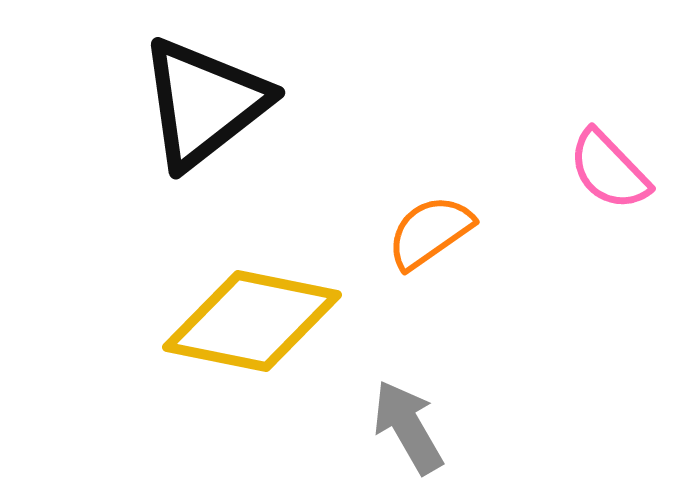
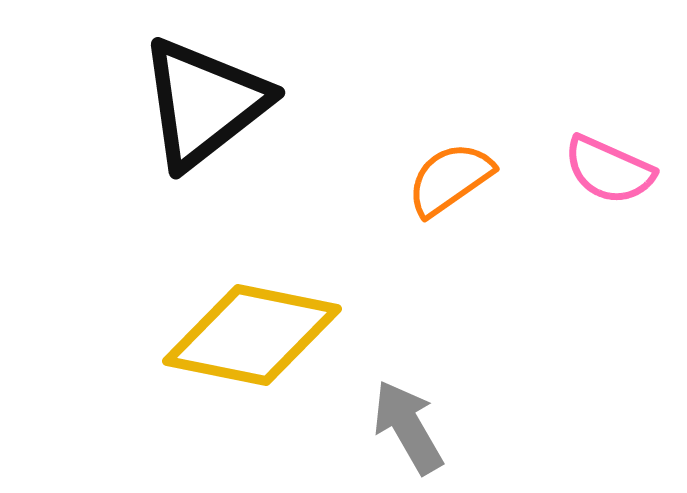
pink semicircle: rotated 22 degrees counterclockwise
orange semicircle: moved 20 px right, 53 px up
yellow diamond: moved 14 px down
